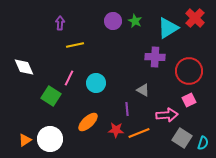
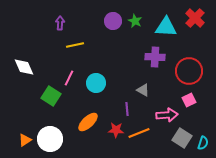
cyan triangle: moved 2 px left, 1 px up; rotated 35 degrees clockwise
